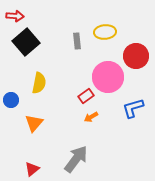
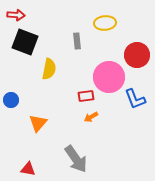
red arrow: moved 1 px right, 1 px up
yellow ellipse: moved 9 px up
black square: moved 1 px left; rotated 28 degrees counterclockwise
red circle: moved 1 px right, 1 px up
pink circle: moved 1 px right
yellow semicircle: moved 10 px right, 14 px up
red rectangle: rotated 28 degrees clockwise
blue L-shape: moved 2 px right, 9 px up; rotated 95 degrees counterclockwise
orange triangle: moved 4 px right
gray arrow: rotated 108 degrees clockwise
red triangle: moved 4 px left; rotated 49 degrees clockwise
